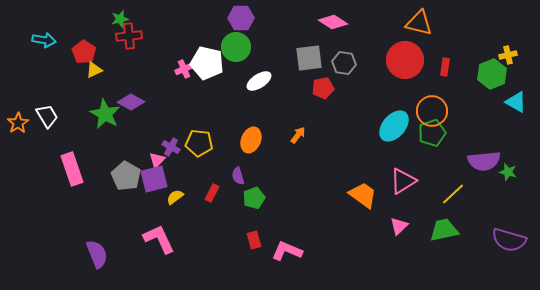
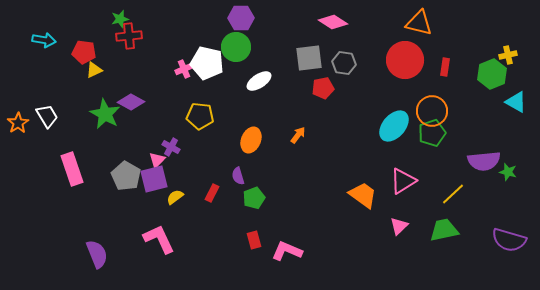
red pentagon at (84, 52): rotated 25 degrees counterclockwise
yellow pentagon at (199, 143): moved 1 px right, 27 px up
